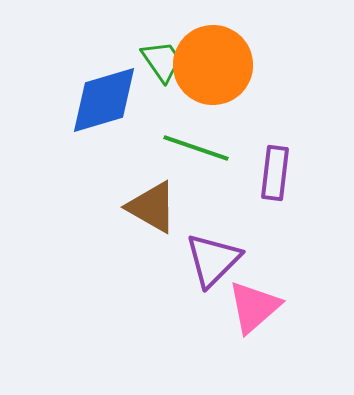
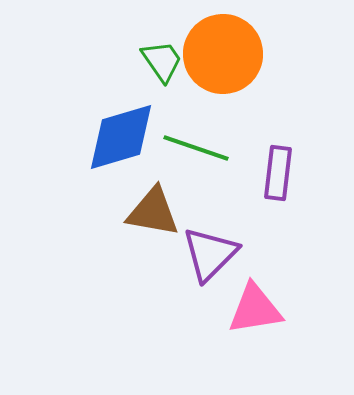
orange circle: moved 10 px right, 11 px up
blue diamond: moved 17 px right, 37 px down
purple rectangle: moved 3 px right
brown triangle: moved 1 px right, 5 px down; rotated 20 degrees counterclockwise
purple triangle: moved 3 px left, 6 px up
pink triangle: moved 1 px right, 2 px down; rotated 32 degrees clockwise
